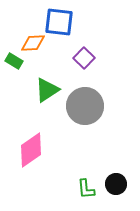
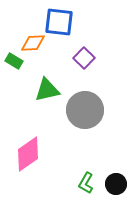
green triangle: rotated 20 degrees clockwise
gray circle: moved 4 px down
pink diamond: moved 3 px left, 4 px down
green L-shape: moved 6 px up; rotated 35 degrees clockwise
